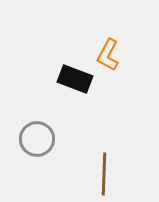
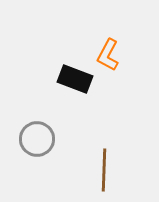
brown line: moved 4 px up
